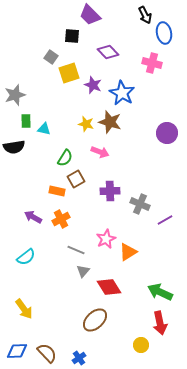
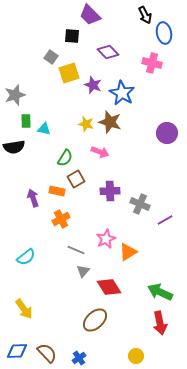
purple arrow: moved 19 px up; rotated 42 degrees clockwise
yellow circle: moved 5 px left, 11 px down
